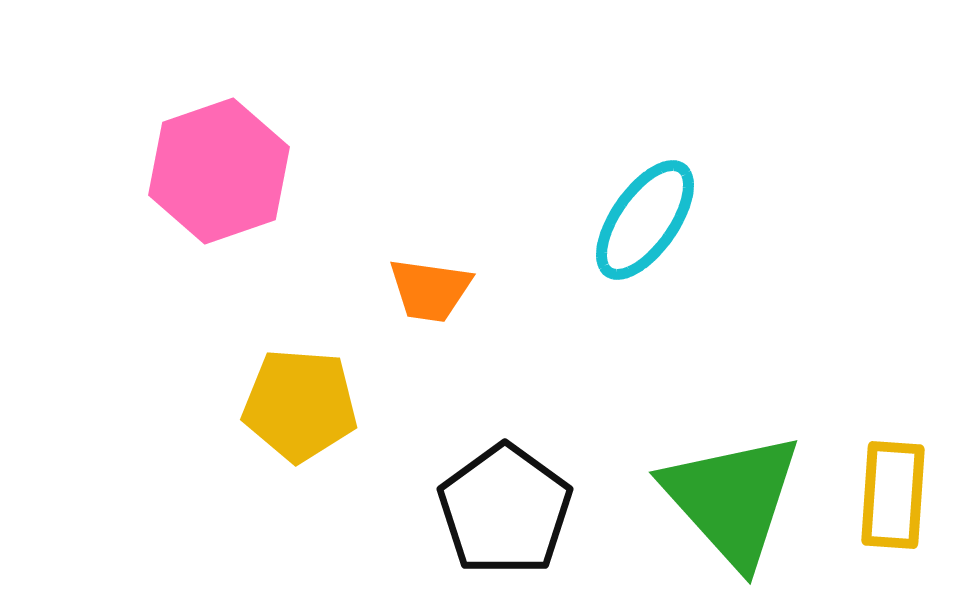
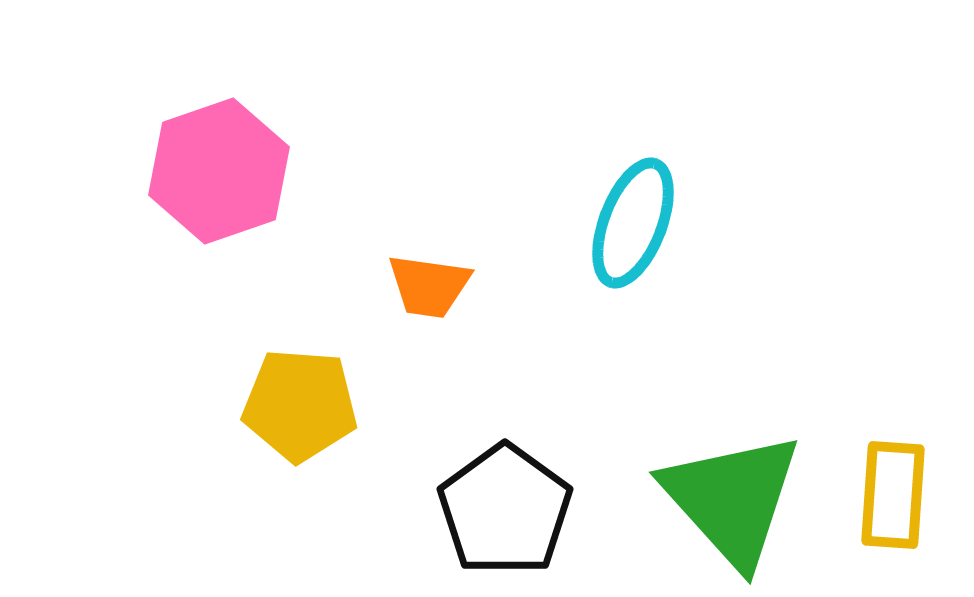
cyan ellipse: moved 12 px left, 3 px down; rotated 14 degrees counterclockwise
orange trapezoid: moved 1 px left, 4 px up
